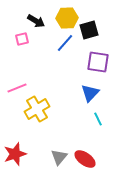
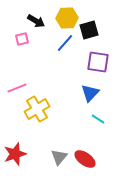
cyan line: rotated 32 degrees counterclockwise
